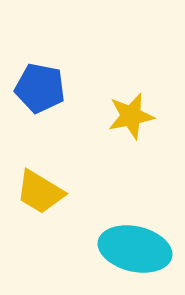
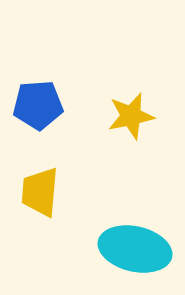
blue pentagon: moved 2 px left, 17 px down; rotated 15 degrees counterclockwise
yellow trapezoid: rotated 64 degrees clockwise
